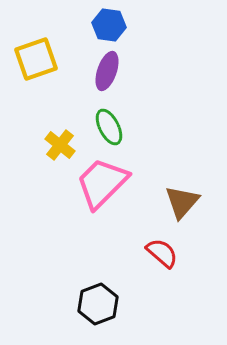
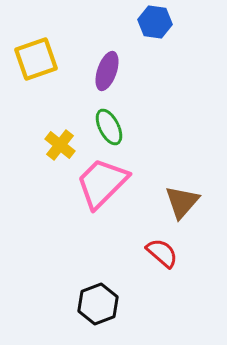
blue hexagon: moved 46 px right, 3 px up
